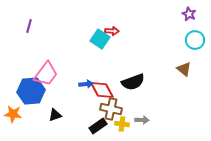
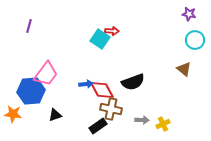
purple star: rotated 16 degrees counterclockwise
yellow cross: moved 41 px right; rotated 32 degrees counterclockwise
